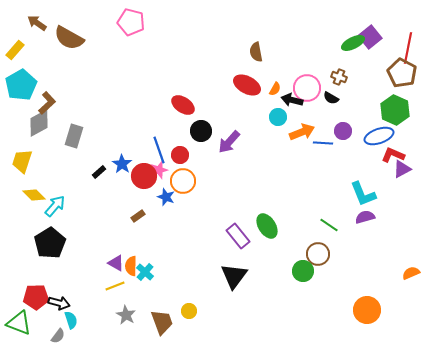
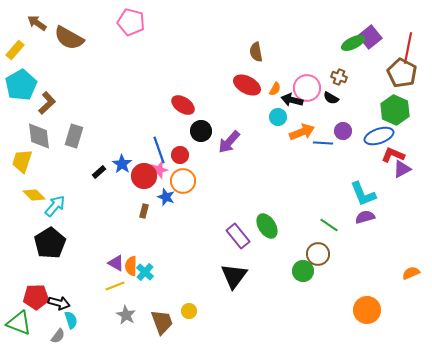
gray diamond at (39, 123): moved 13 px down; rotated 68 degrees counterclockwise
brown rectangle at (138, 216): moved 6 px right, 5 px up; rotated 40 degrees counterclockwise
